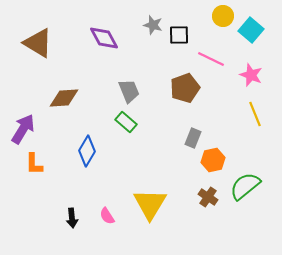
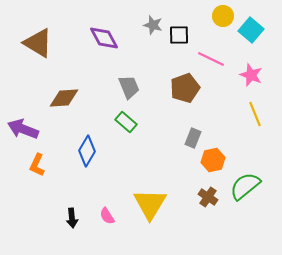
gray trapezoid: moved 4 px up
purple arrow: rotated 100 degrees counterclockwise
orange L-shape: moved 3 px right, 1 px down; rotated 25 degrees clockwise
